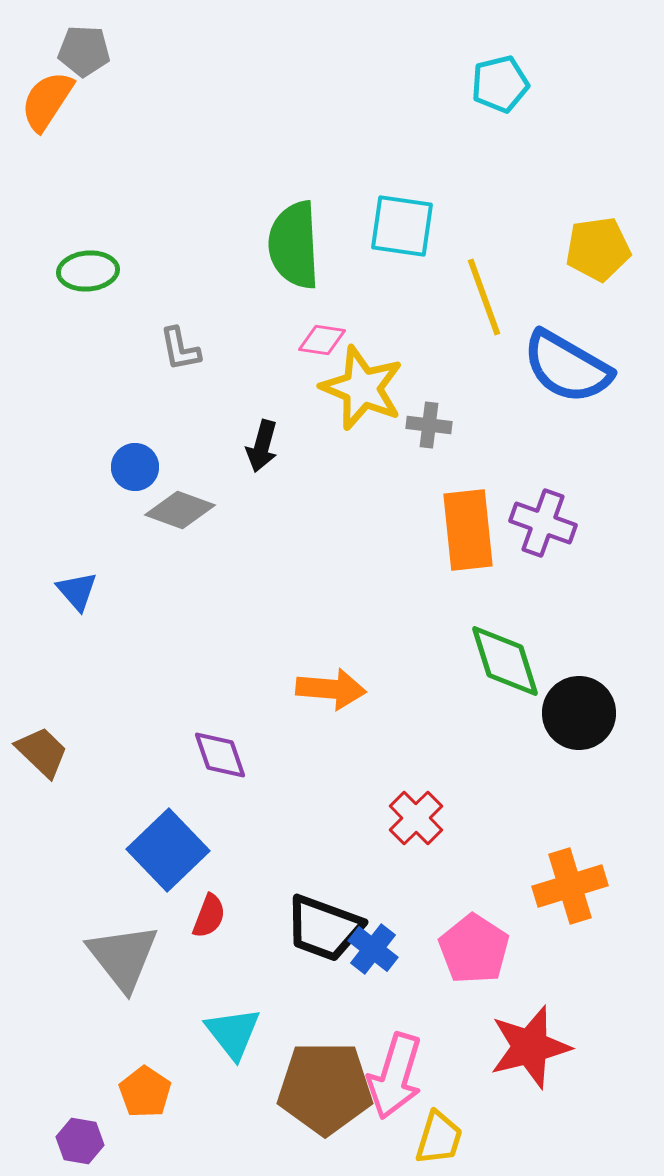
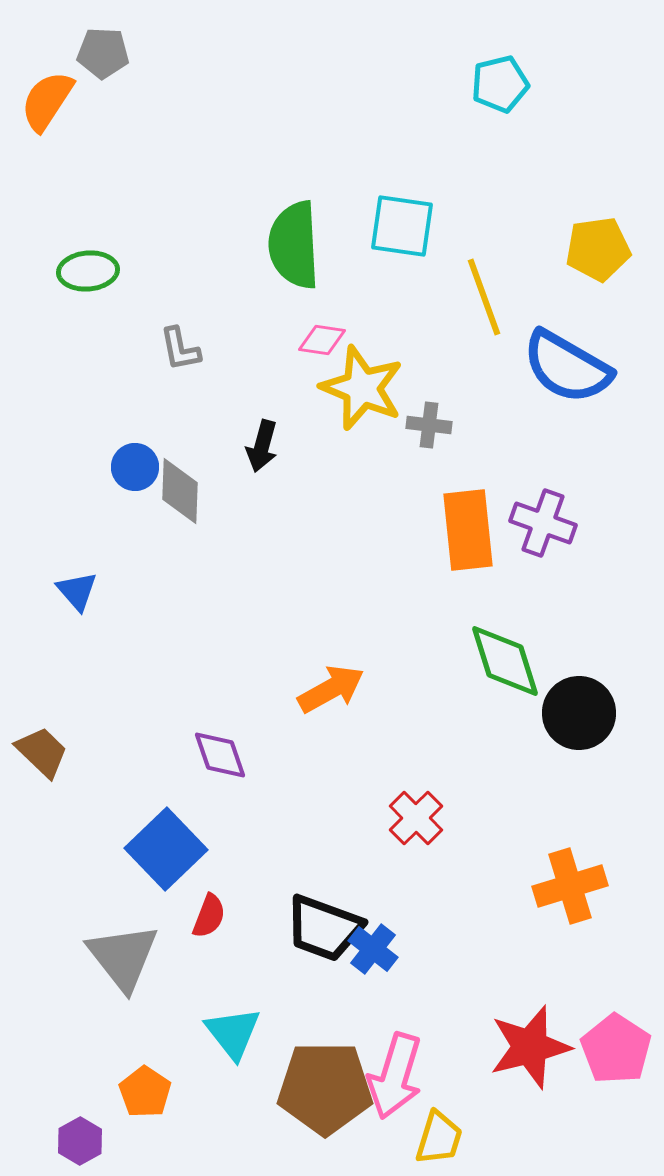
gray pentagon: moved 19 px right, 2 px down
gray diamond: moved 19 px up; rotated 72 degrees clockwise
orange arrow: rotated 34 degrees counterclockwise
blue square: moved 2 px left, 1 px up
pink pentagon: moved 142 px right, 100 px down
purple hexagon: rotated 21 degrees clockwise
